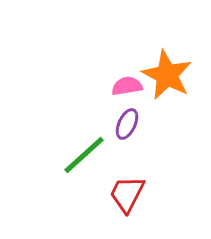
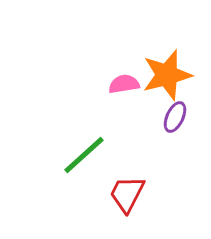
orange star: rotated 30 degrees clockwise
pink semicircle: moved 3 px left, 2 px up
purple ellipse: moved 48 px right, 7 px up
